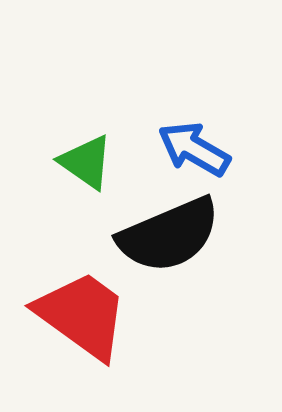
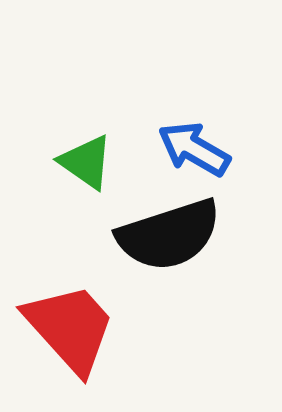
black semicircle: rotated 5 degrees clockwise
red trapezoid: moved 12 px left, 13 px down; rotated 12 degrees clockwise
